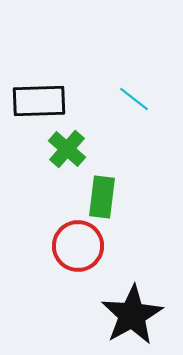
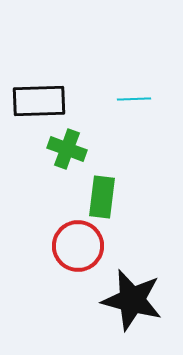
cyan line: rotated 40 degrees counterclockwise
green cross: rotated 21 degrees counterclockwise
black star: moved 15 px up; rotated 28 degrees counterclockwise
